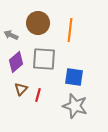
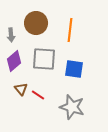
brown circle: moved 2 px left
gray arrow: rotated 120 degrees counterclockwise
purple diamond: moved 2 px left, 1 px up
blue square: moved 8 px up
brown triangle: rotated 24 degrees counterclockwise
red line: rotated 72 degrees counterclockwise
gray star: moved 3 px left, 1 px down
